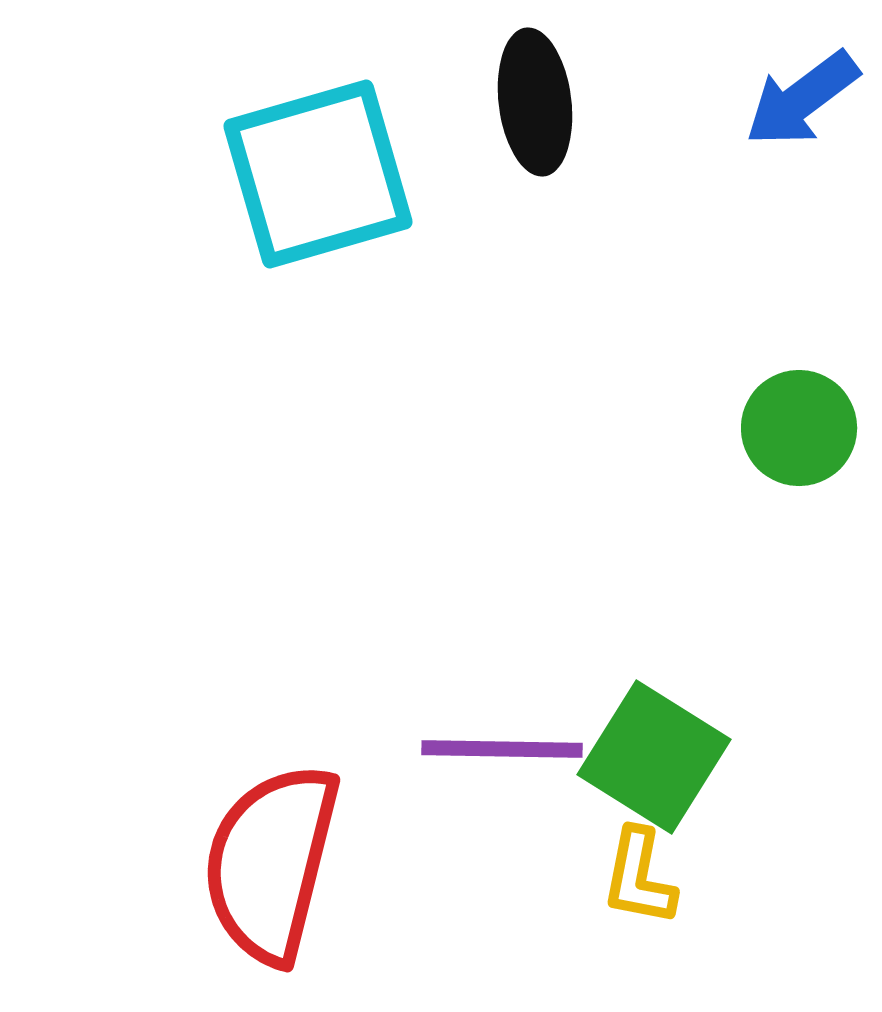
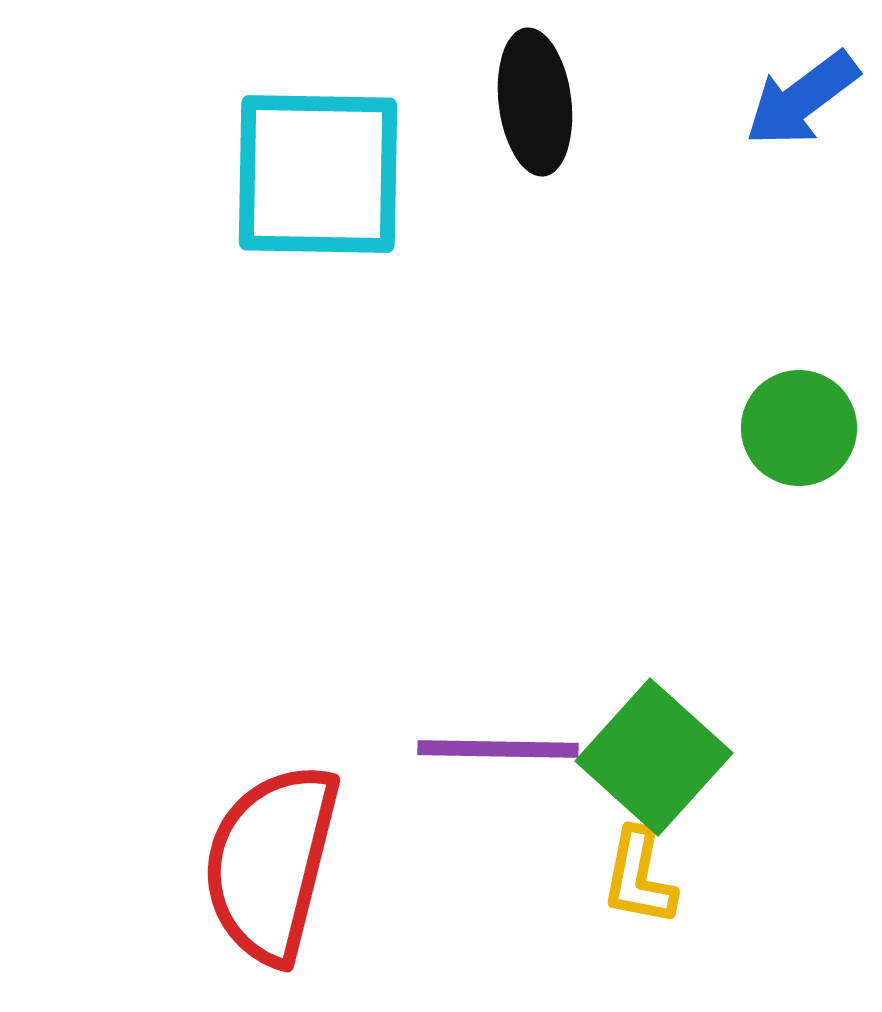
cyan square: rotated 17 degrees clockwise
purple line: moved 4 px left
green square: rotated 10 degrees clockwise
